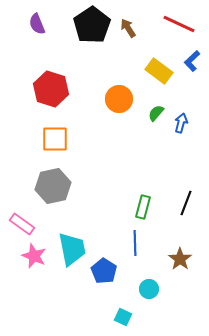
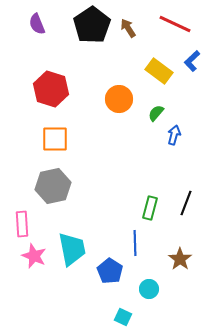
red line: moved 4 px left
blue arrow: moved 7 px left, 12 px down
green rectangle: moved 7 px right, 1 px down
pink rectangle: rotated 50 degrees clockwise
blue pentagon: moved 6 px right
